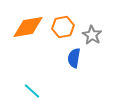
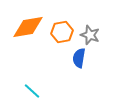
orange hexagon: moved 1 px left, 5 px down
gray star: moved 2 px left; rotated 12 degrees counterclockwise
blue semicircle: moved 5 px right
